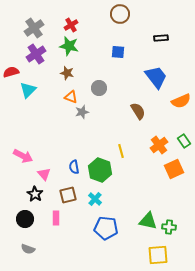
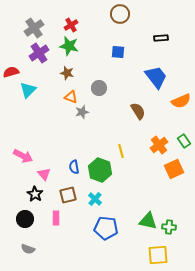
purple cross: moved 3 px right, 1 px up
